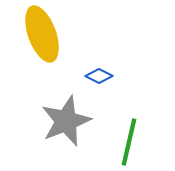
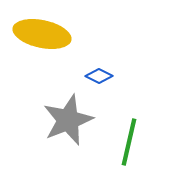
yellow ellipse: rotated 58 degrees counterclockwise
gray star: moved 2 px right, 1 px up
